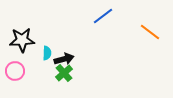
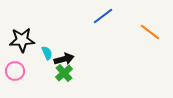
cyan semicircle: rotated 24 degrees counterclockwise
